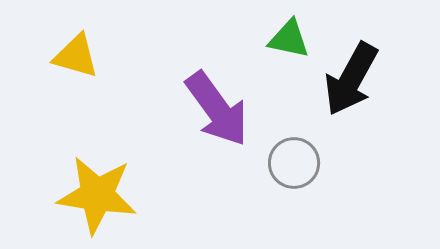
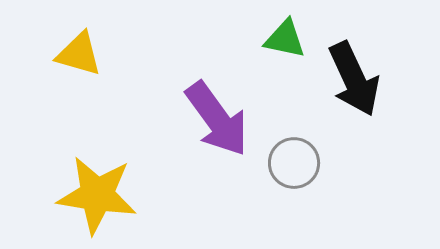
green triangle: moved 4 px left
yellow triangle: moved 3 px right, 2 px up
black arrow: moved 3 px right; rotated 54 degrees counterclockwise
purple arrow: moved 10 px down
